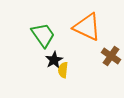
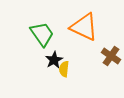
orange triangle: moved 3 px left
green trapezoid: moved 1 px left, 1 px up
yellow semicircle: moved 1 px right, 1 px up
